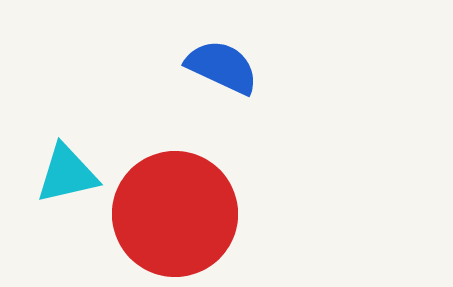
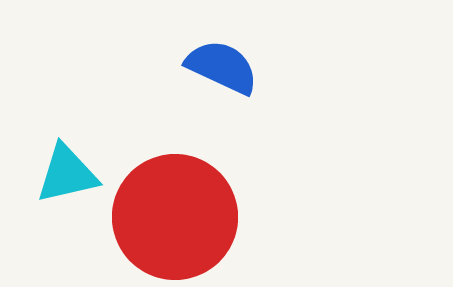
red circle: moved 3 px down
